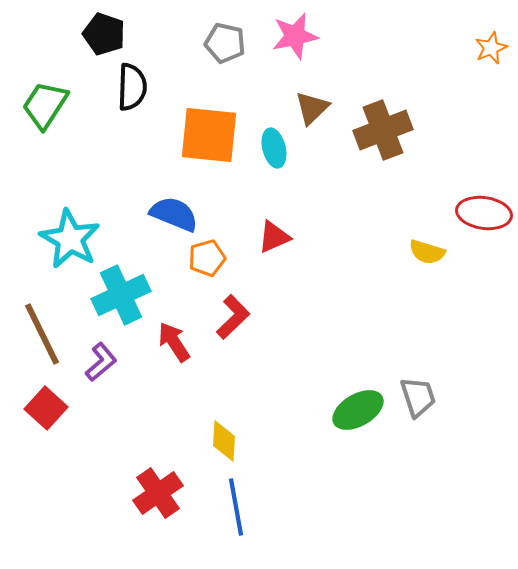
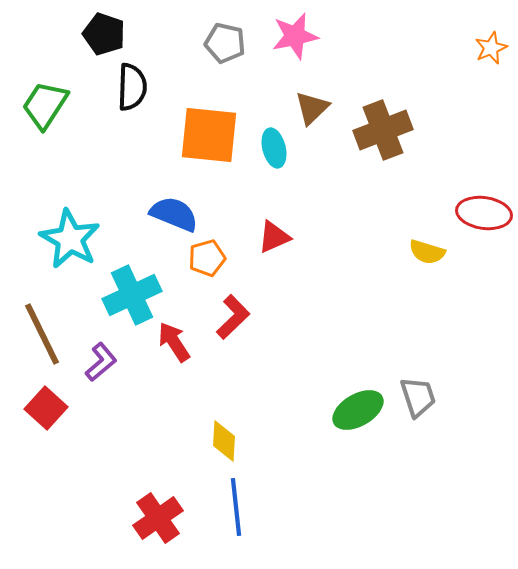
cyan cross: moved 11 px right
red cross: moved 25 px down
blue line: rotated 4 degrees clockwise
